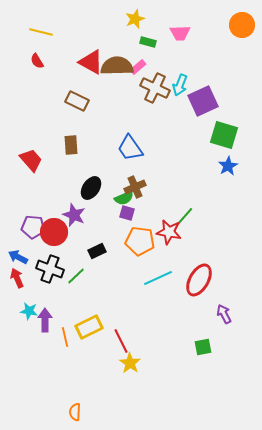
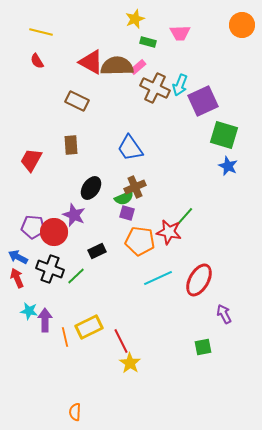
red trapezoid at (31, 160): rotated 110 degrees counterclockwise
blue star at (228, 166): rotated 18 degrees counterclockwise
